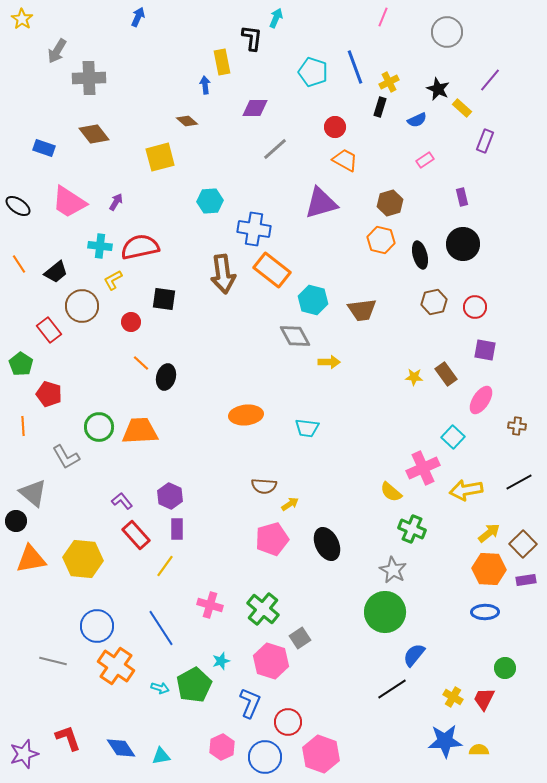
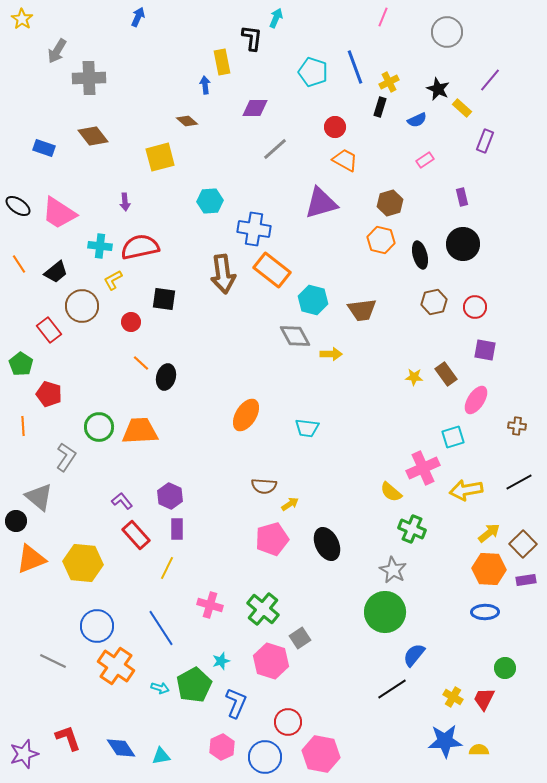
brown diamond at (94, 134): moved 1 px left, 2 px down
pink trapezoid at (69, 202): moved 10 px left, 11 px down
purple arrow at (116, 202): moved 9 px right; rotated 144 degrees clockwise
yellow arrow at (329, 362): moved 2 px right, 8 px up
pink ellipse at (481, 400): moved 5 px left
orange ellipse at (246, 415): rotated 52 degrees counterclockwise
cyan square at (453, 437): rotated 30 degrees clockwise
gray L-shape at (66, 457): rotated 116 degrees counterclockwise
gray triangle at (33, 493): moved 6 px right, 4 px down
orange triangle at (31, 559): rotated 12 degrees counterclockwise
yellow hexagon at (83, 559): moved 4 px down
yellow line at (165, 566): moved 2 px right, 2 px down; rotated 10 degrees counterclockwise
gray line at (53, 661): rotated 12 degrees clockwise
blue L-shape at (250, 703): moved 14 px left
pink hexagon at (321, 754): rotated 9 degrees counterclockwise
